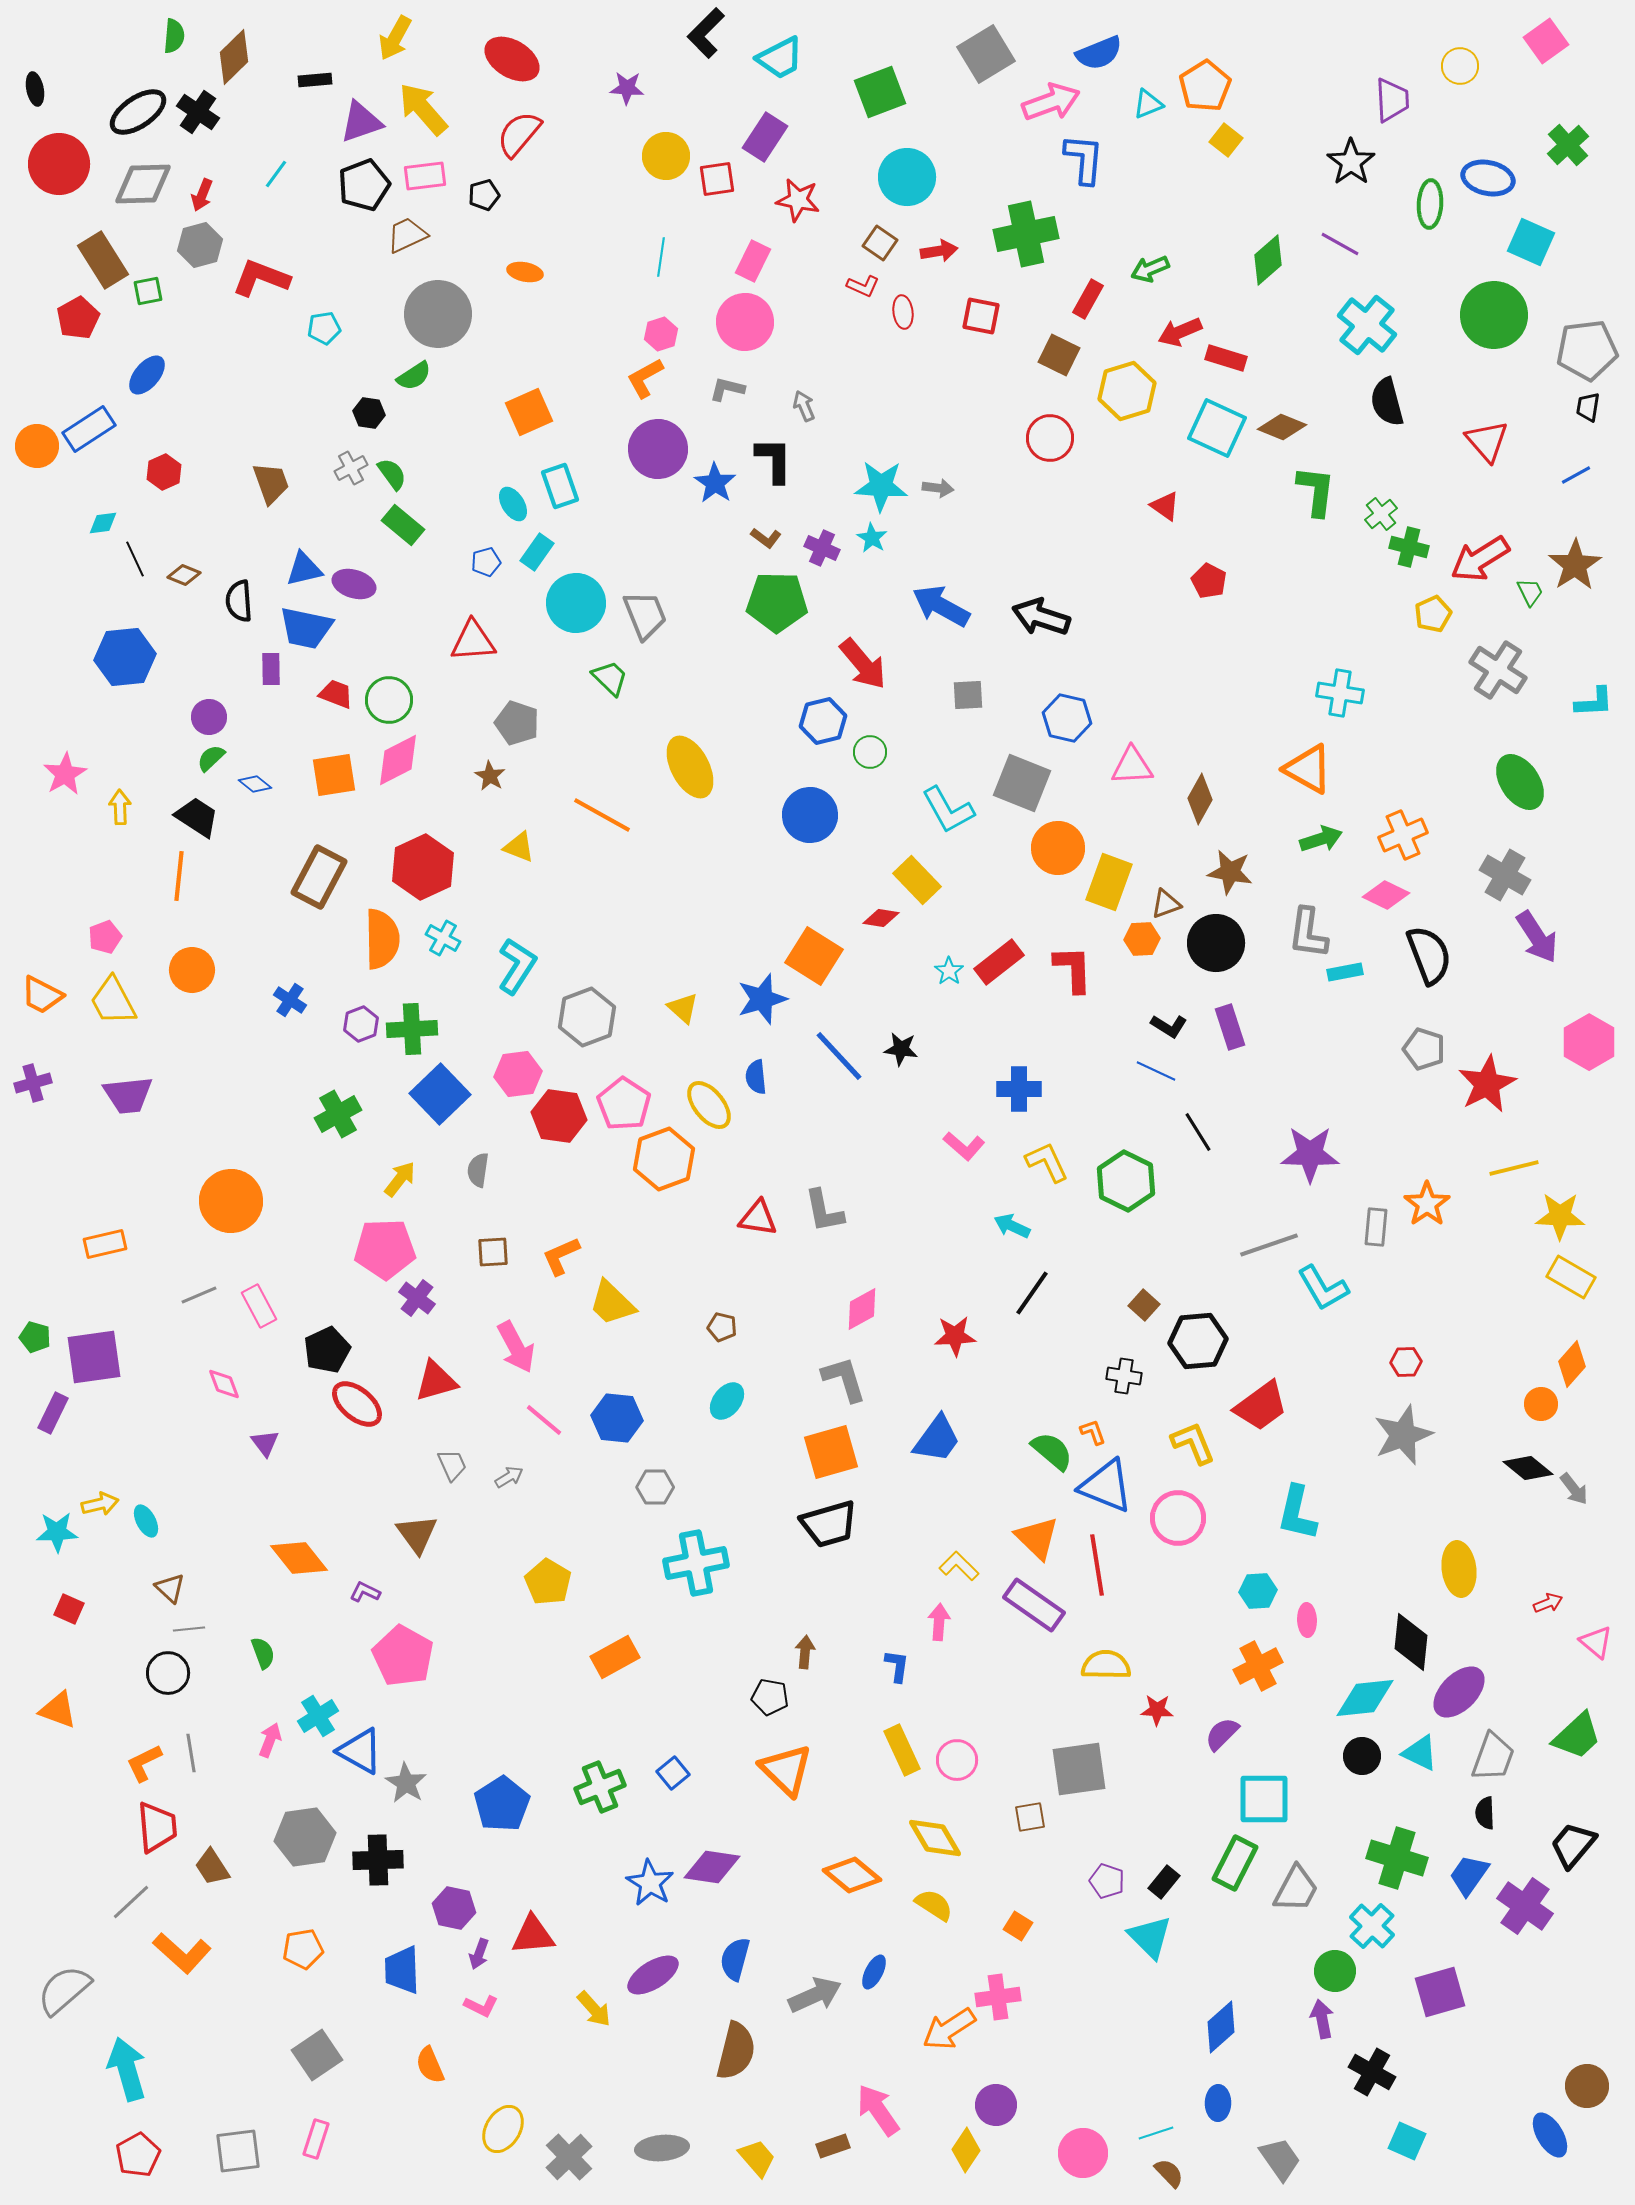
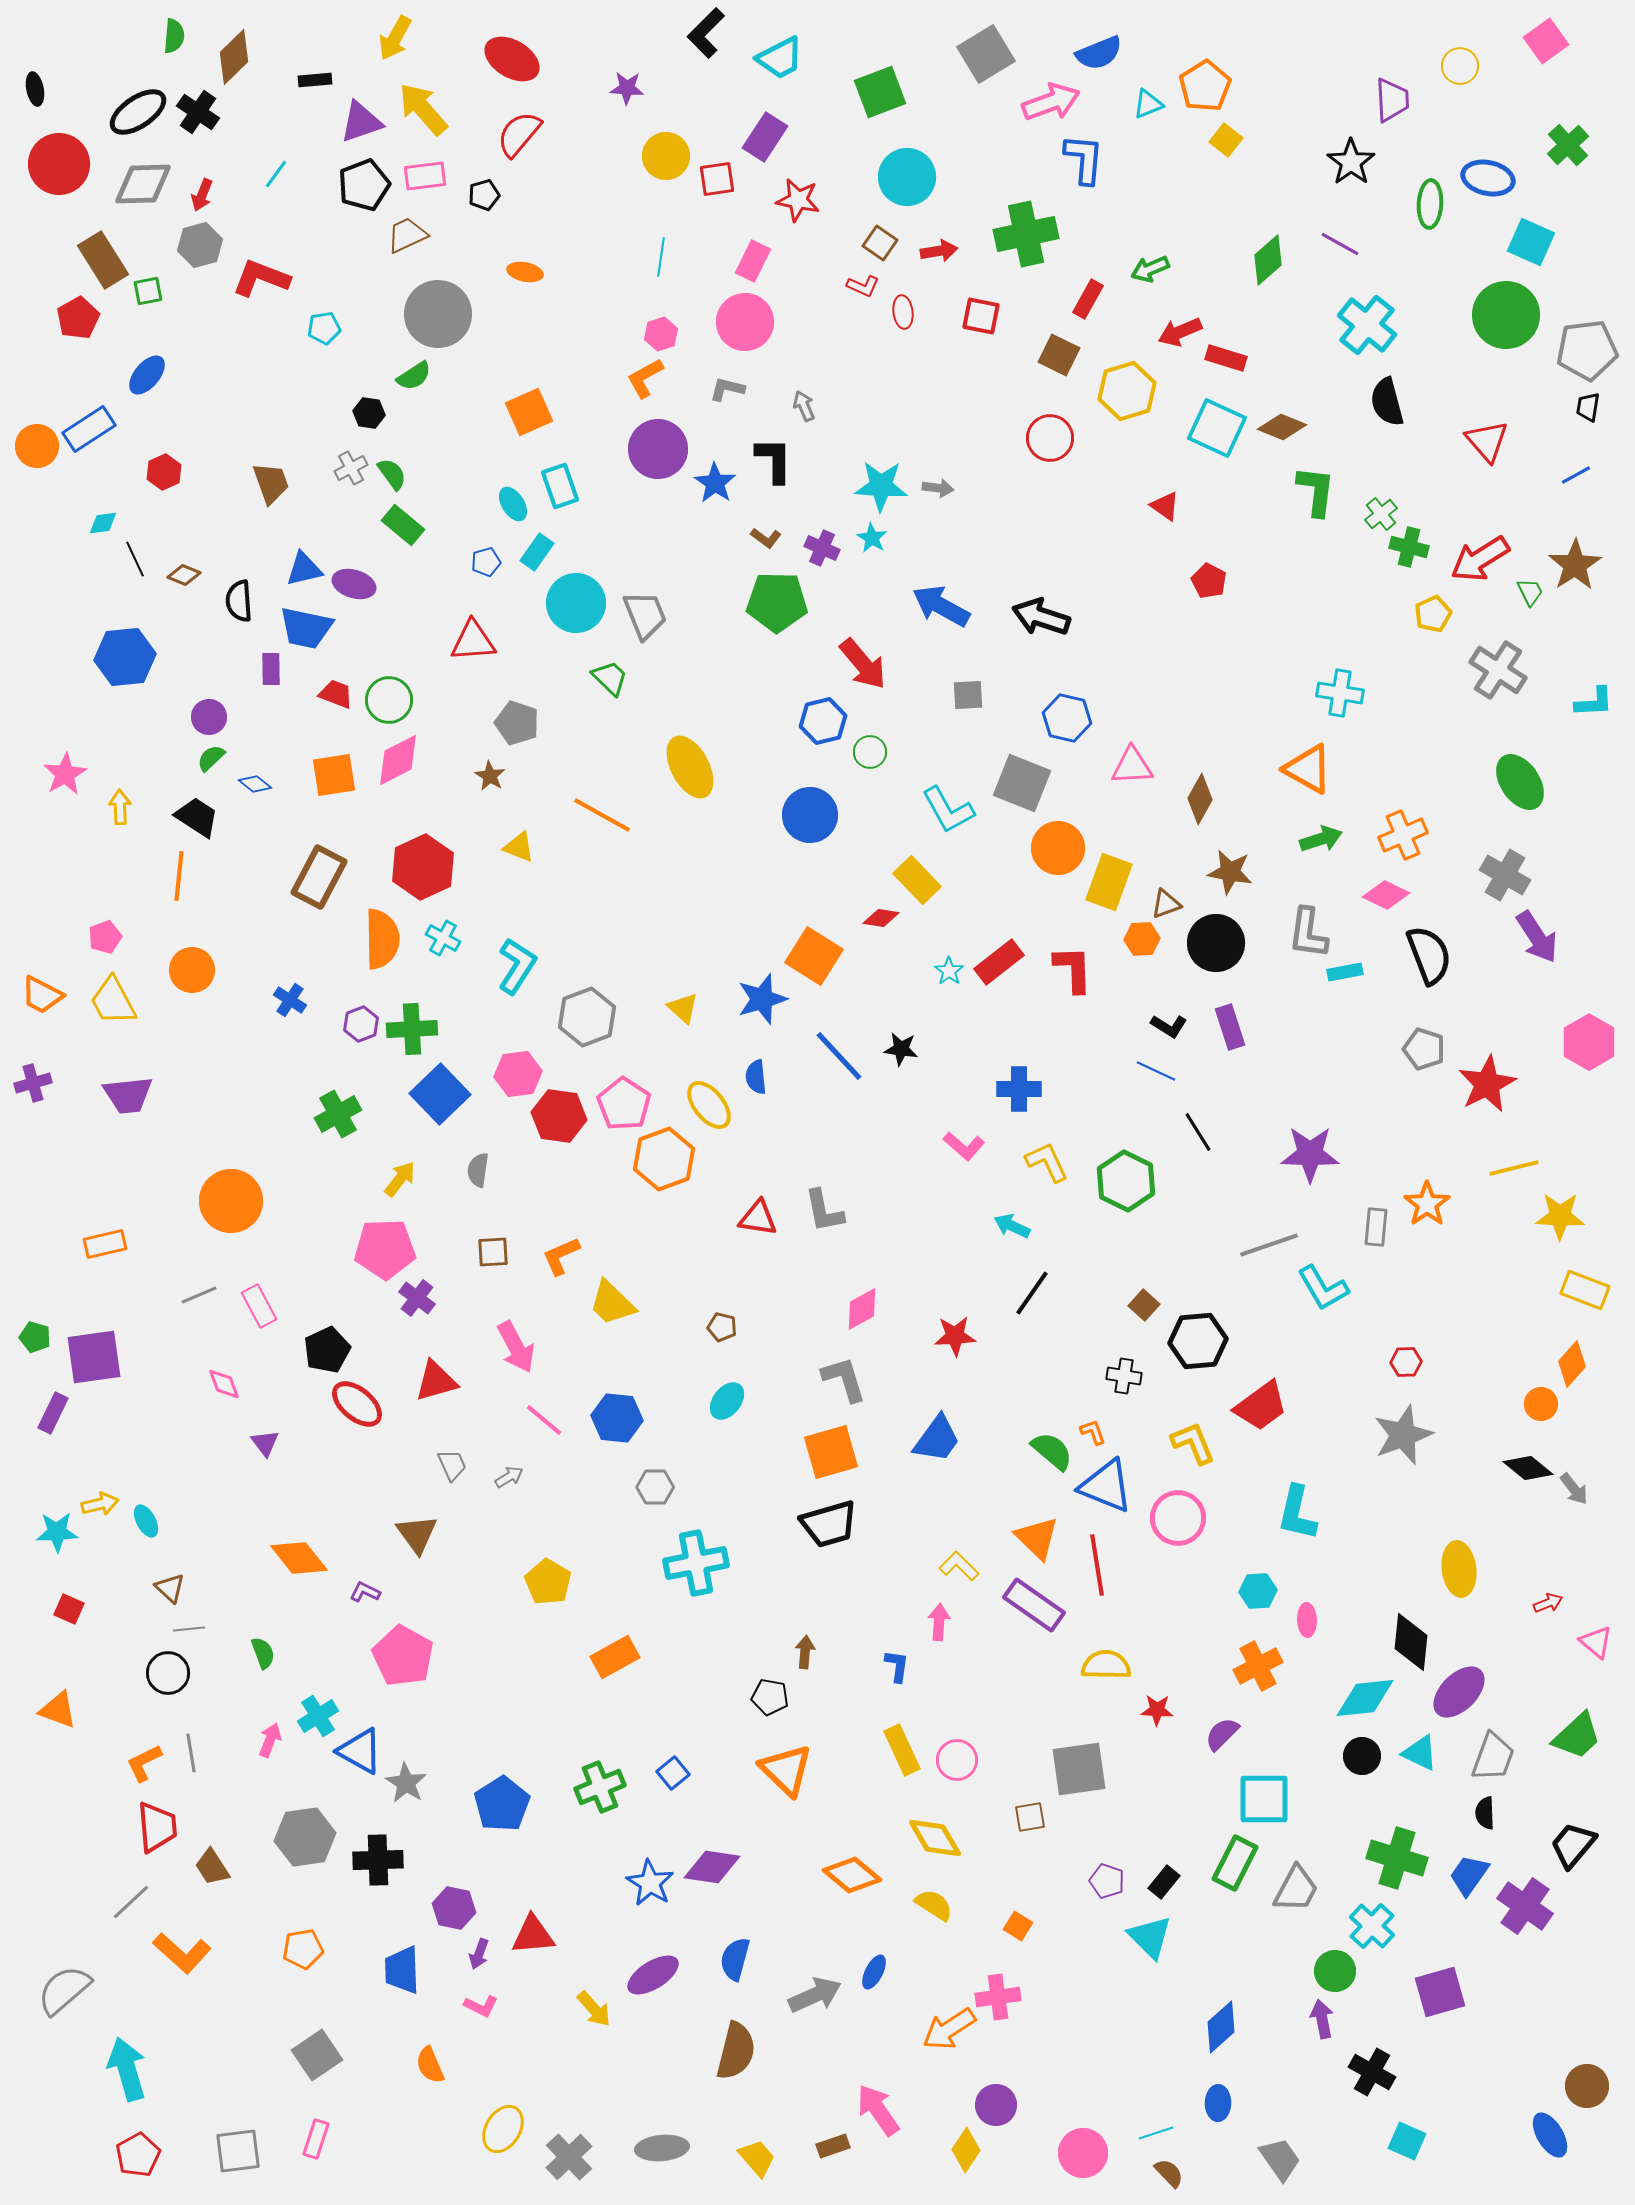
green circle at (1494, 315): moved 12 px right
yellow rectangle at (1571, 1277): moved 14 px right, 13 px down; rotated 9 degrees counterclockwise
